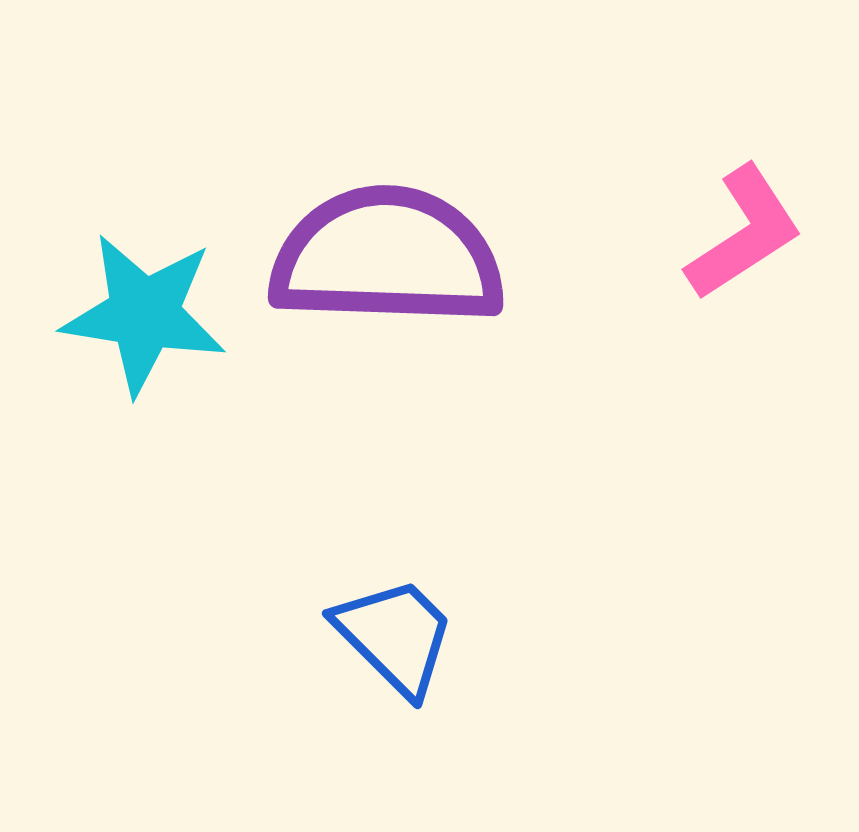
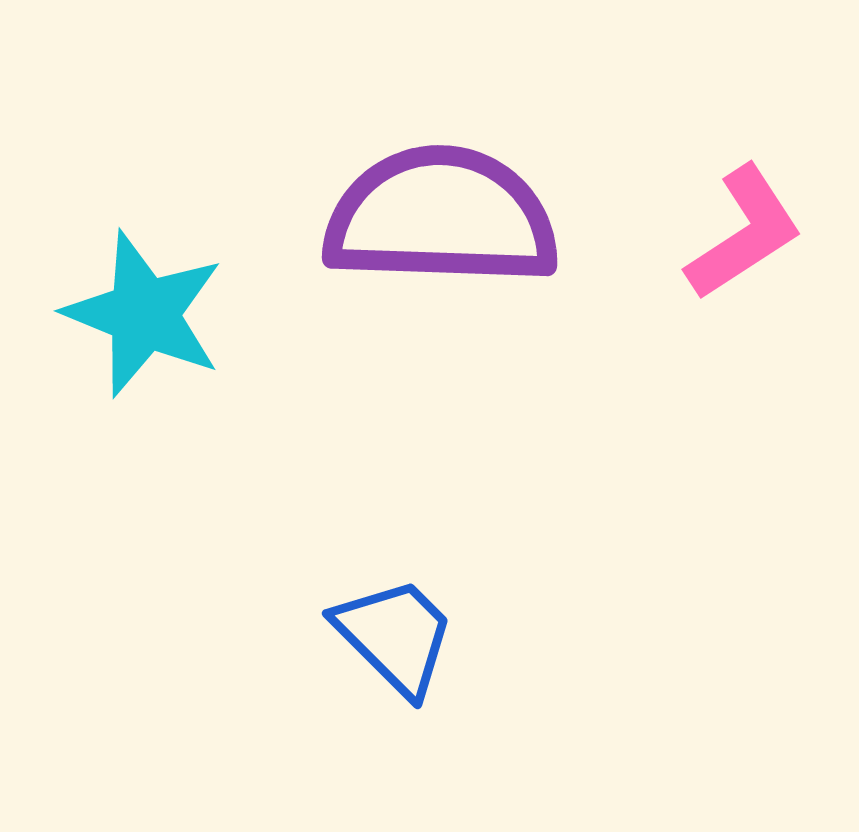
purple semicircle: moved 54 px right, 40 px up
cyan star: rotated 13 degrees clockwise
